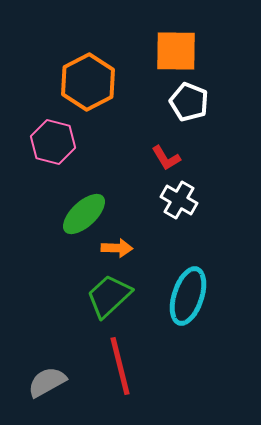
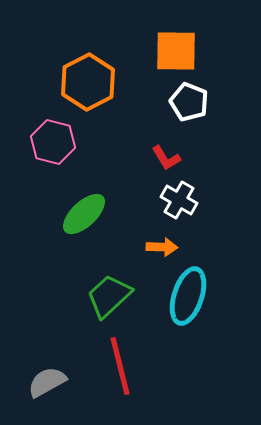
orange arrow: moved 45 px right, 1 px up
